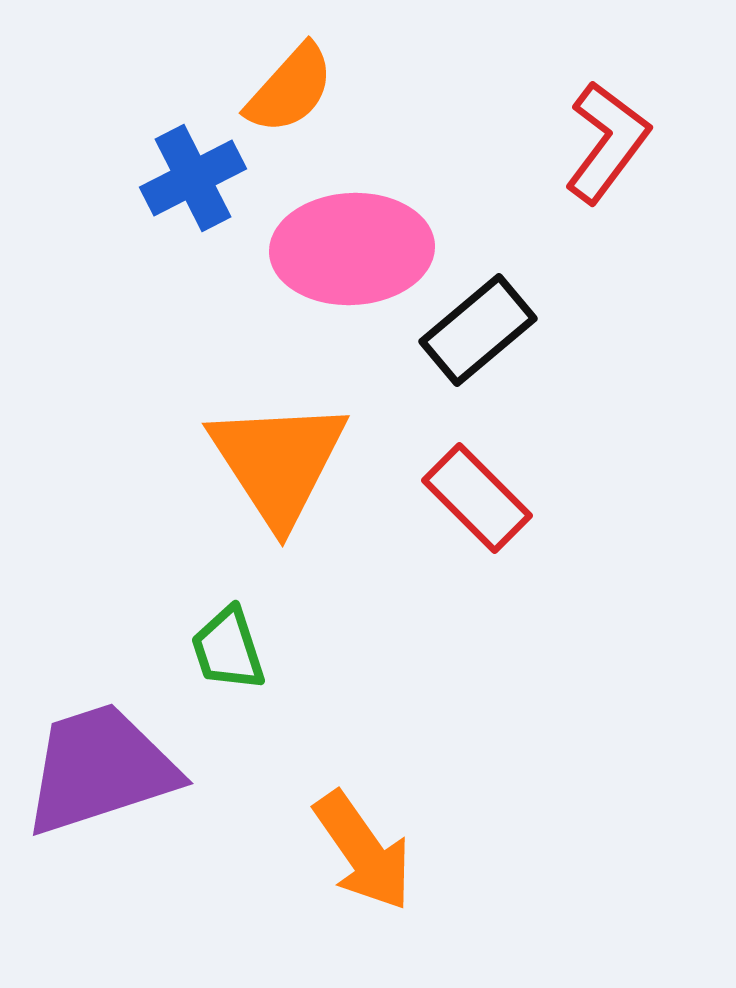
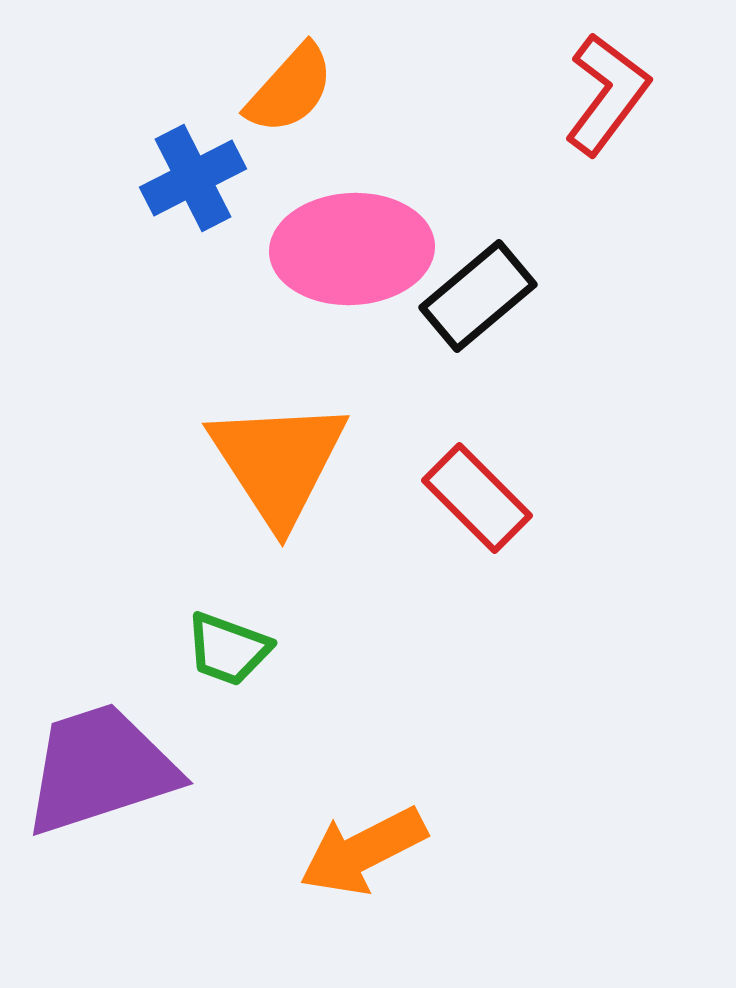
red L-shape: moved 48 px up
black rectangle: moved 34 px up
green trapezoid: rotated 52 degrees counterclockwise
orange arrow: rotated 98 degrees clockwise
